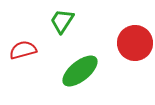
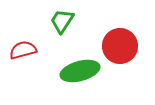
red circle: moved 15 px left, 3 px down
green ellipse: rotated 24 degrees clockwise
